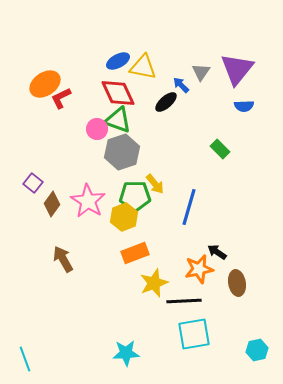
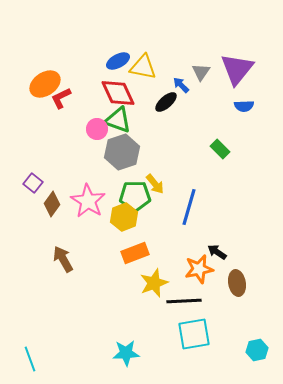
cyan line: moved 5 px right
